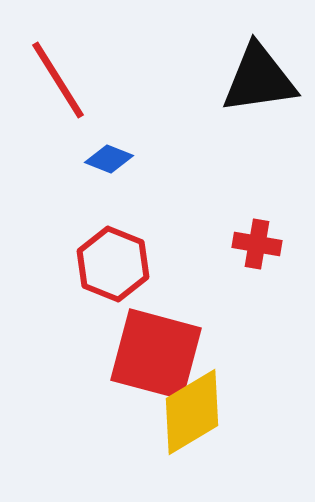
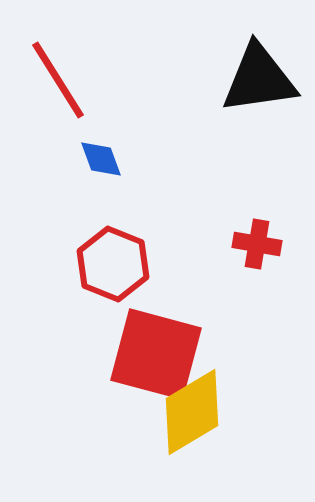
blue diamond: moved 8 px left; rotated 48 degrees clockwise
